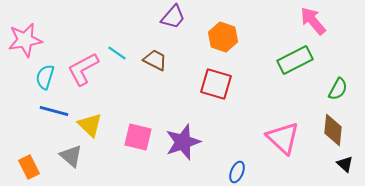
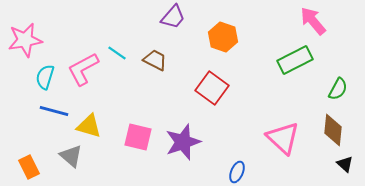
red square: moved 4 px left, 4 px down; rotated 20 degrees clockwise
yellow triangle: moved 1 px left, 1 px down; rotated 28 degrees counterclockwise
